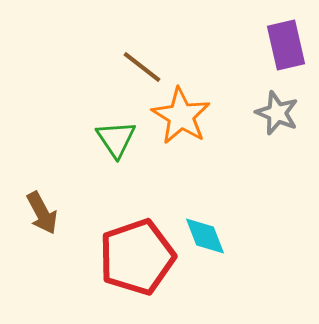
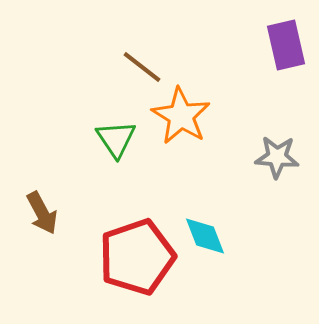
gray star: moved 44 px down; rotated 18 degrees counterclockwise
